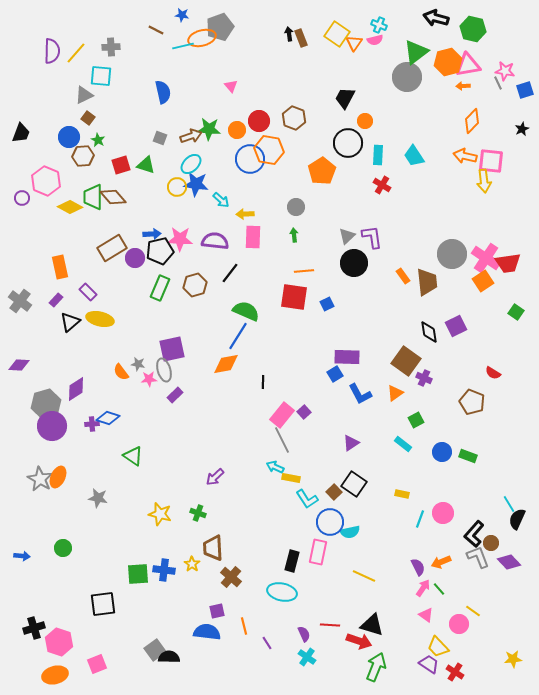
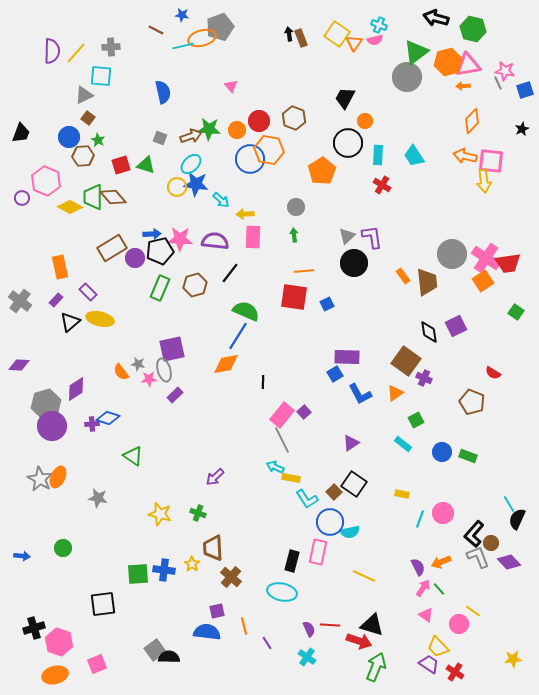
purple semicircle at (304, 634): moved 5 px right, 5 px up
